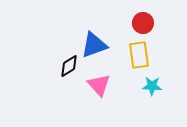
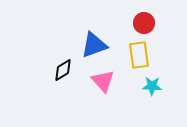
red circle: moved 1 px right
black diamond: moved 6 px left, 4 px down
pink triangle: moved 4 px right, 4 px up
